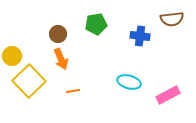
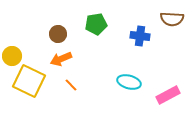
brown semicircle: rotated 10 degrees clockwise
orange arrow: rotated 90 degrees clockwise
yellow square: rotated 20 degrees counterclockwise
orange line: moved 2 px left, 6 px up; rotated 56 degrees clockwise
